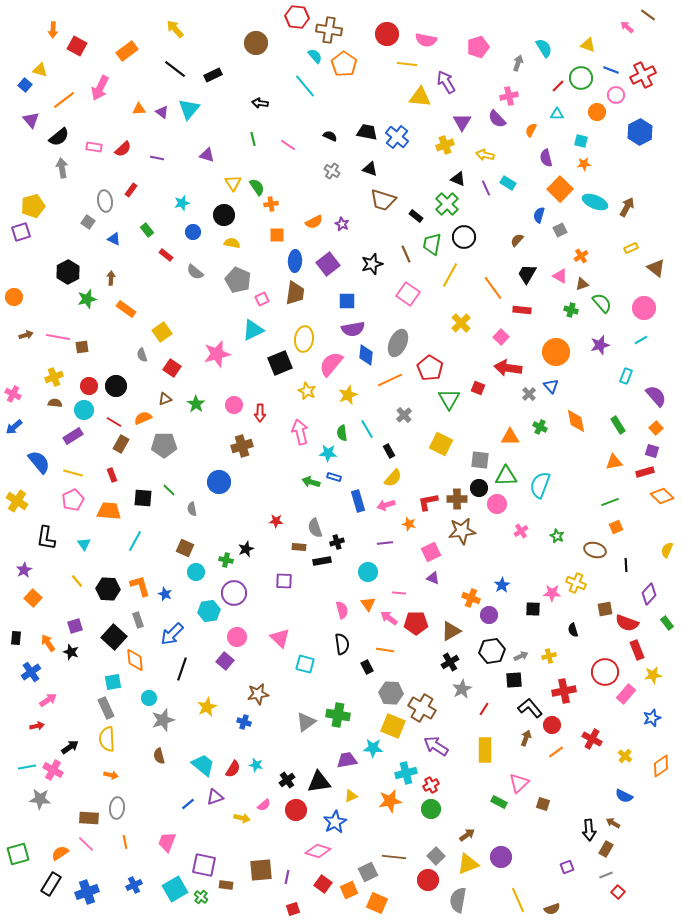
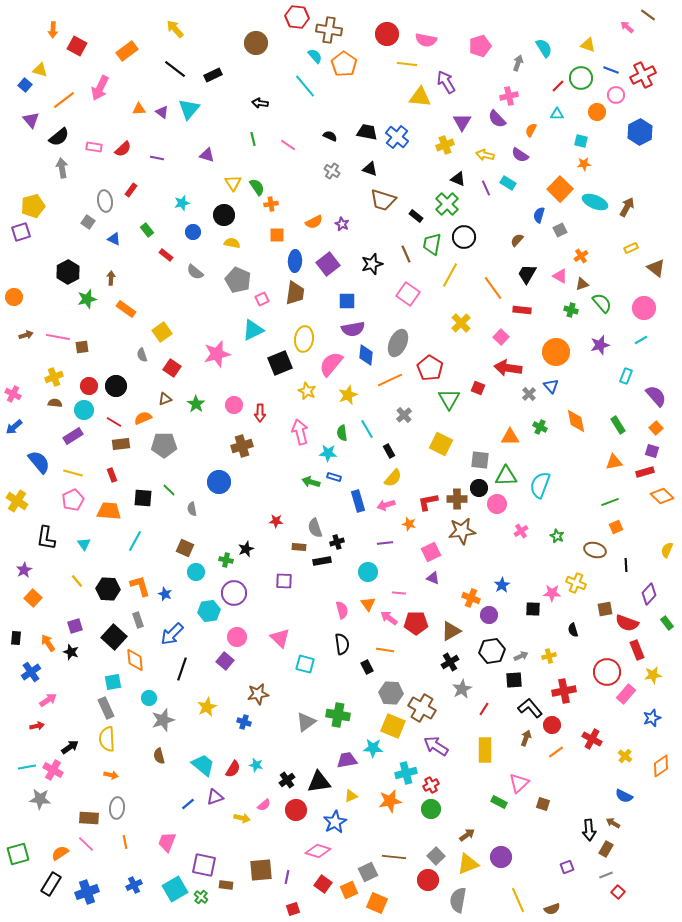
pink pentagon at (478, 47): moved 2 px right, 1 px up
purple semicircle at (546, 158): moved 26 px left, 3 px up; rotated 42 degrees counterclockwise
brown rectangle at (121, 444): rotated 54 degrees clockwise
red circle at (605, 672): moved 2 px right
